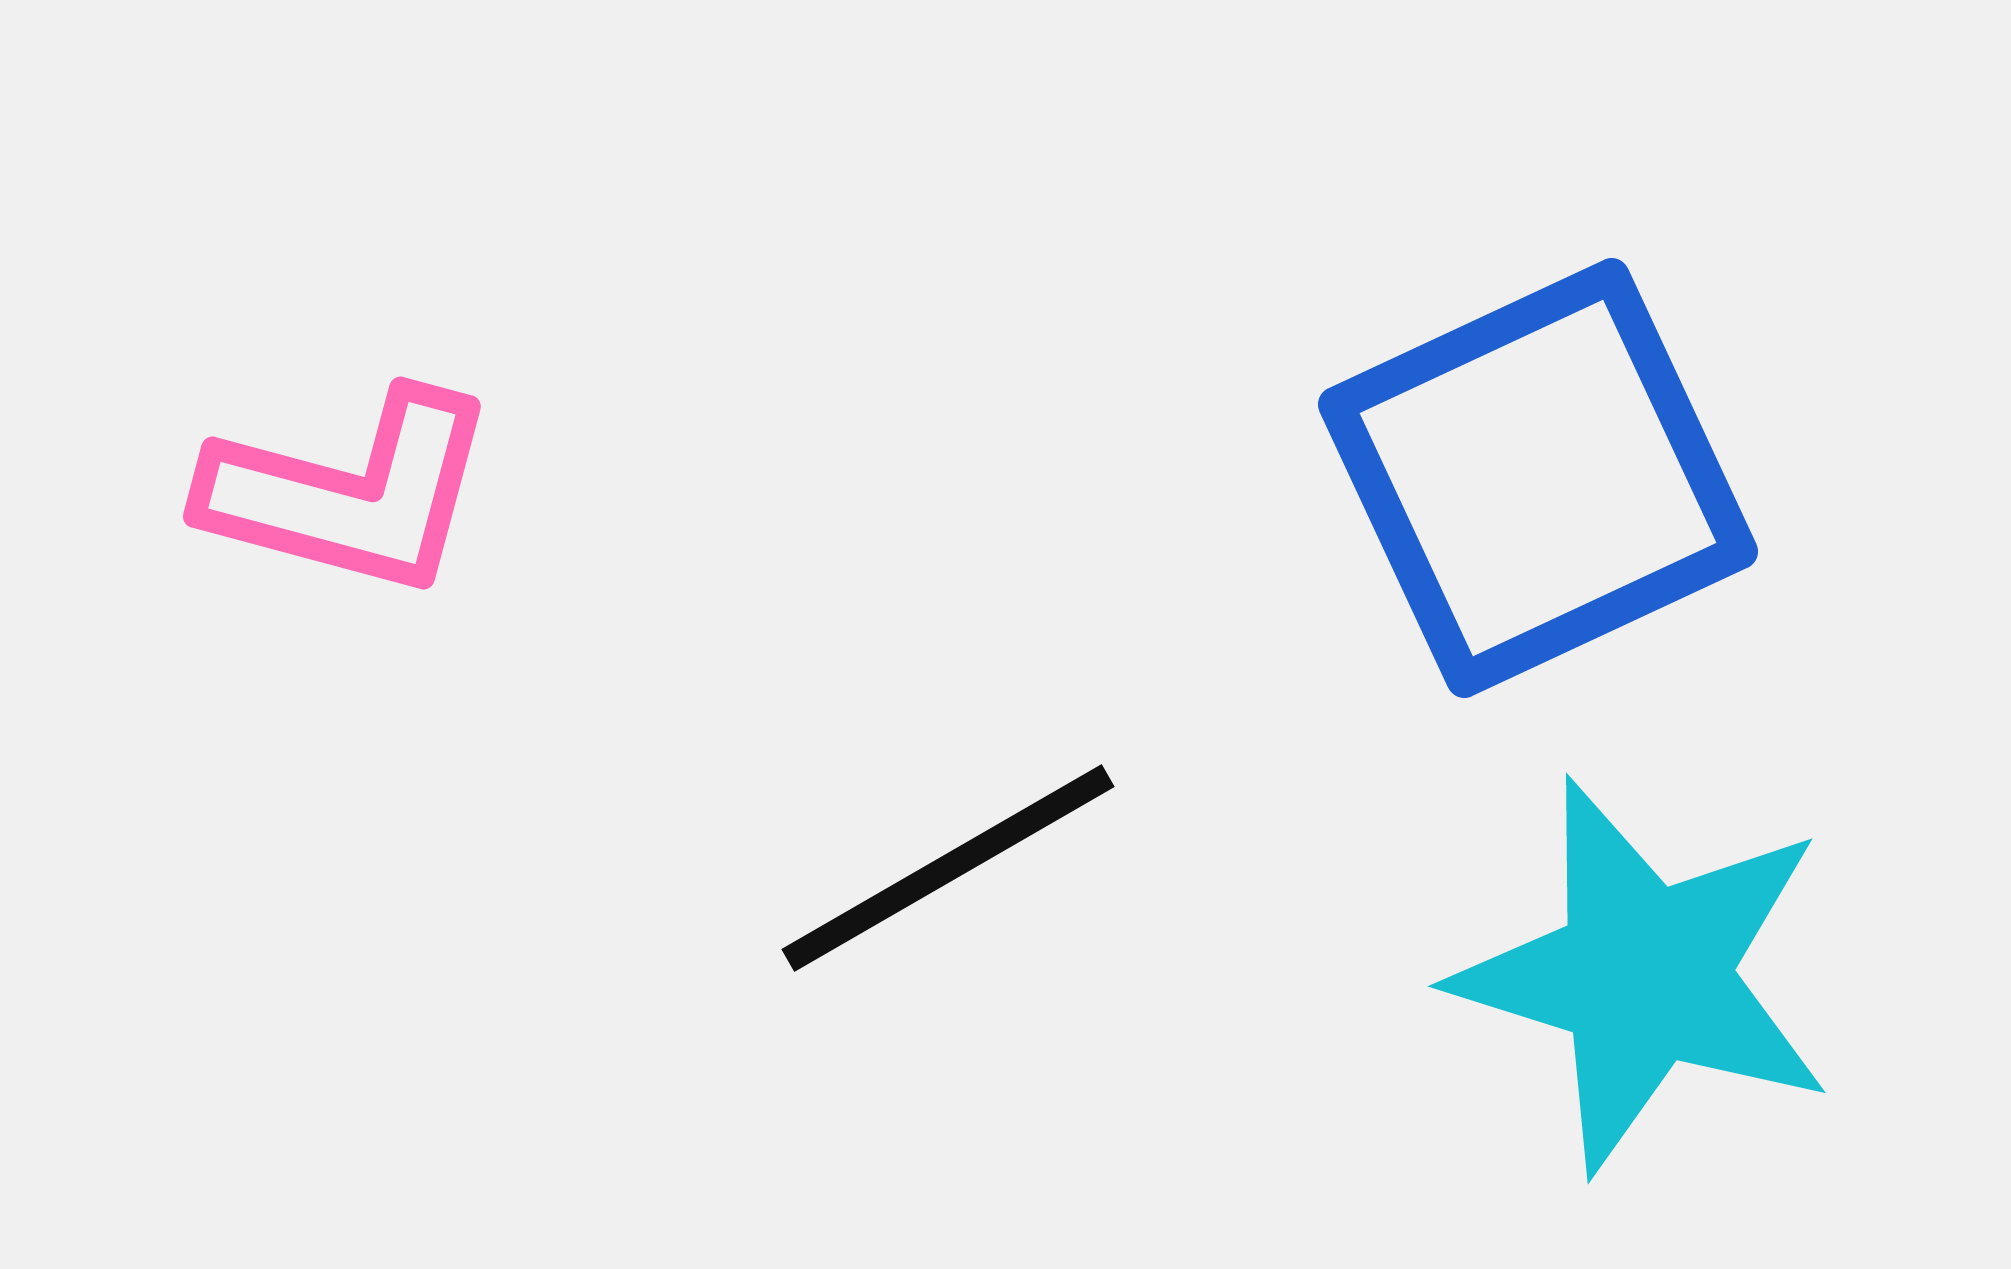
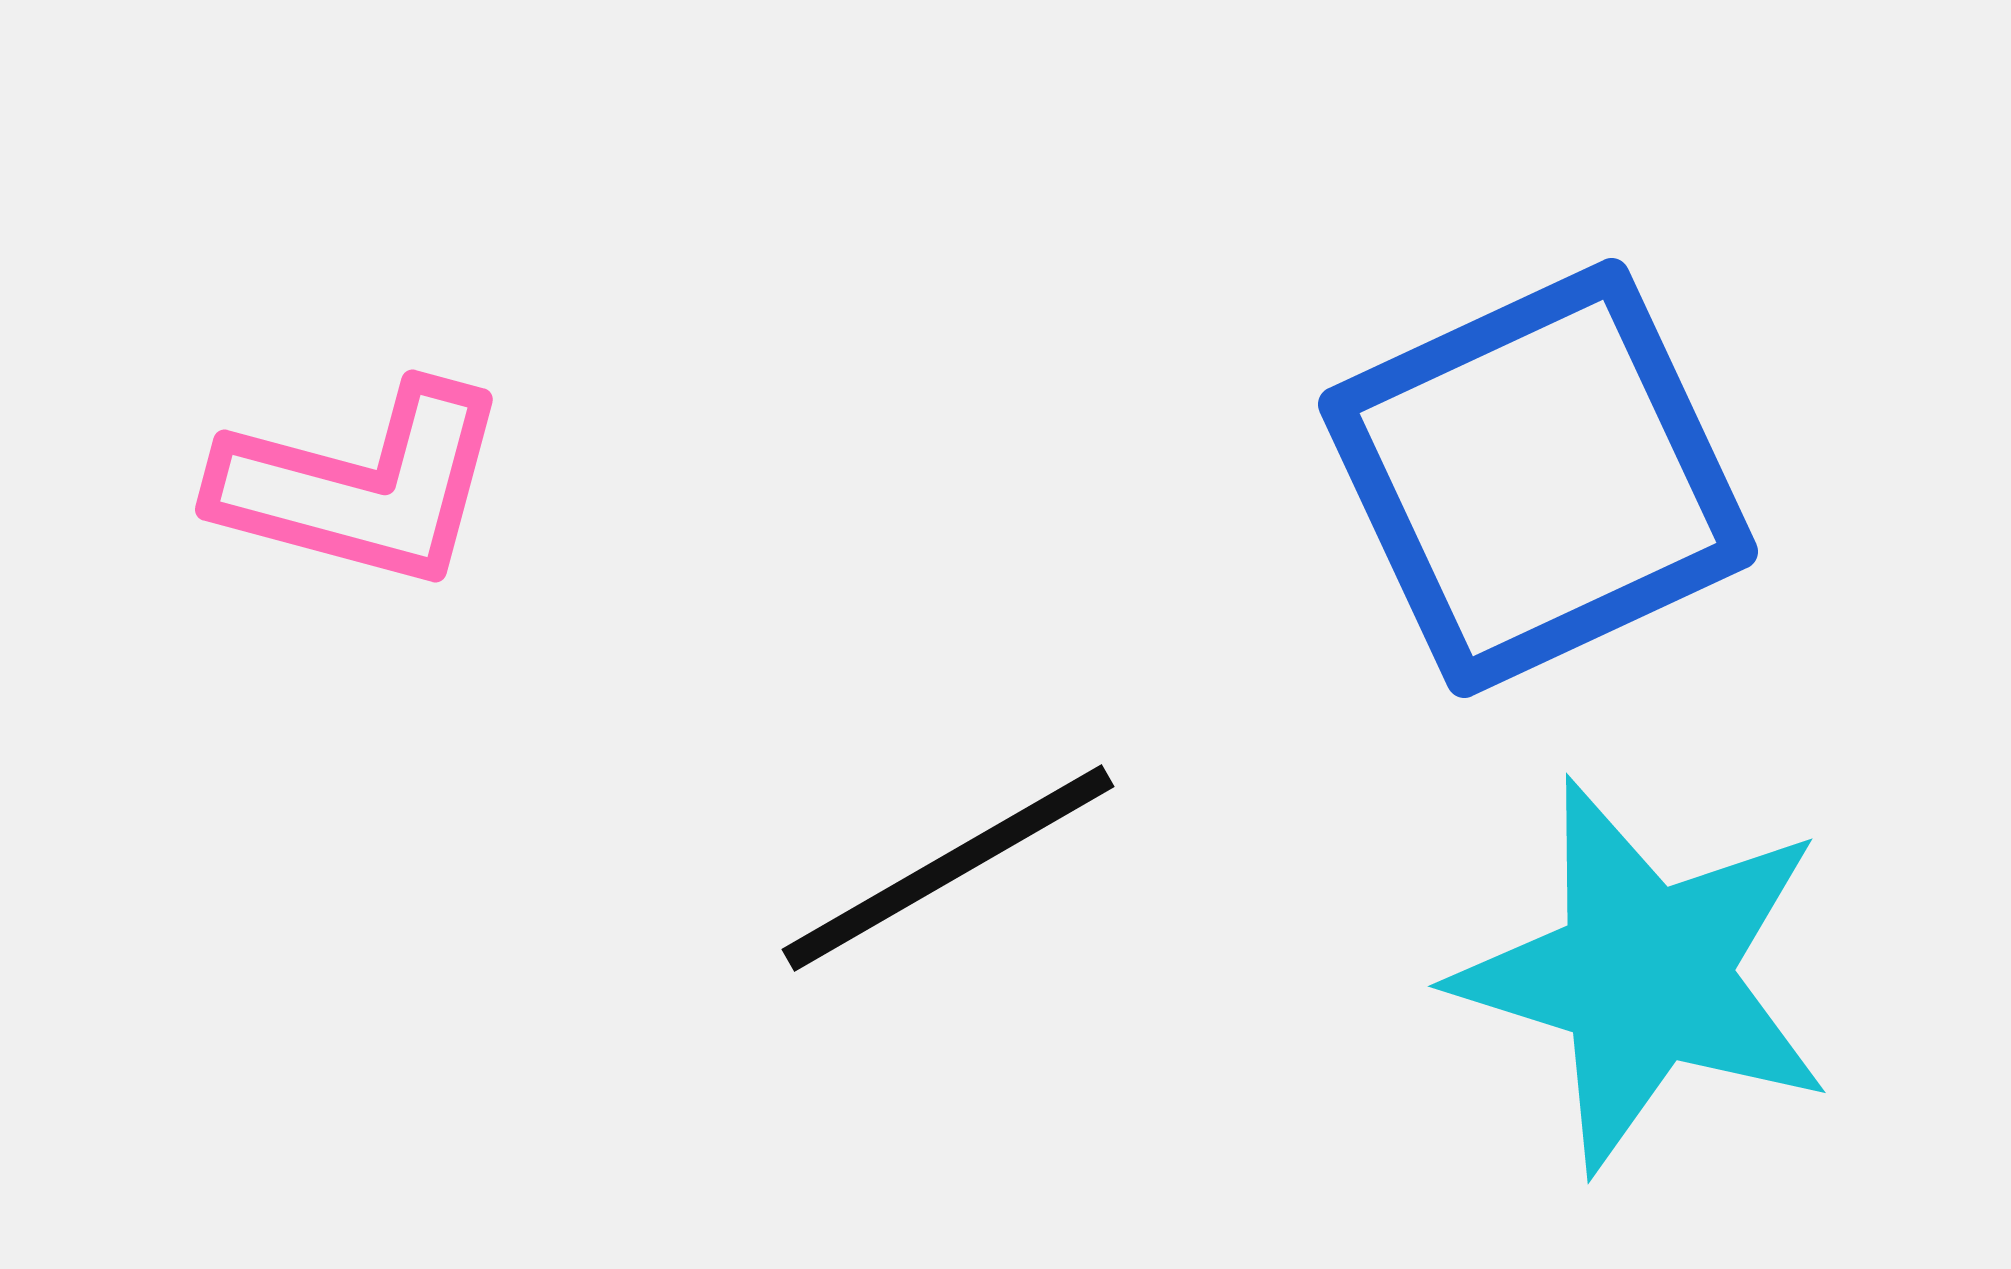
pink L-shape: moved 12 px right, 7 px up
